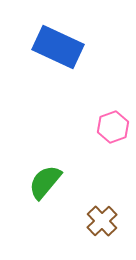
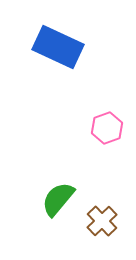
pink hexagon: moved 6 px left, 1 px down
green semicircle: moved 13 px right, 17 px down
